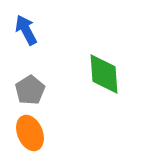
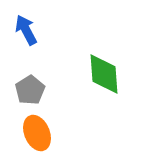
orange ellipse: moved 7 px right
